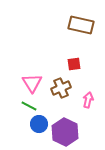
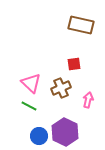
pink triangle: moved 1 px left; rotated 15 degrees counterclockwise
blue circle: moved 12 px down
